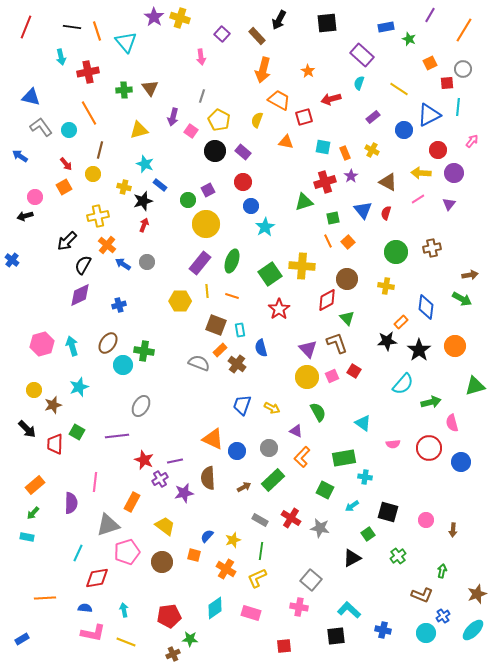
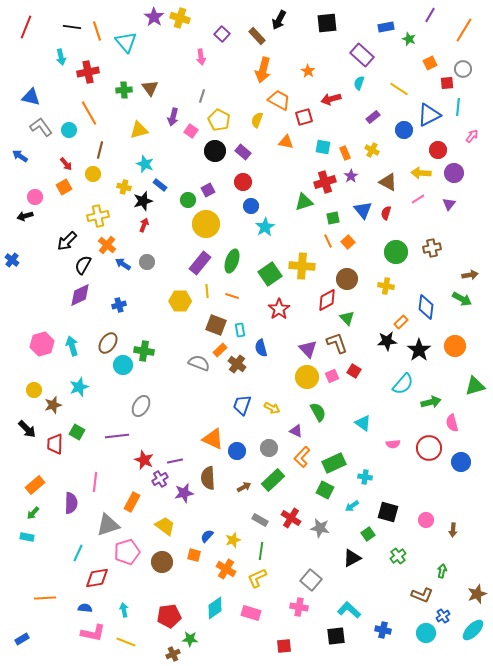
pink arrow at (472, 141): moved 5 px up
green rectangle at (344, 458): moved 10 px left, 5 px down; rotated 15 degrees counterclockwise
